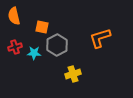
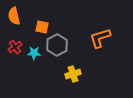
red cross: rotated 16 degrees counterclockwise
